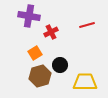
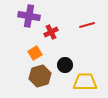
black circle: moved 5 px right
